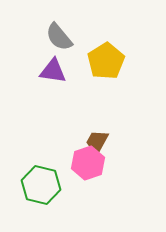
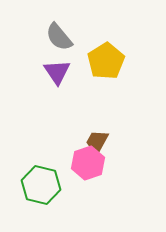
purple triangle: moved 4 px right, 1 px down; rotated 48 degrees clockwise
